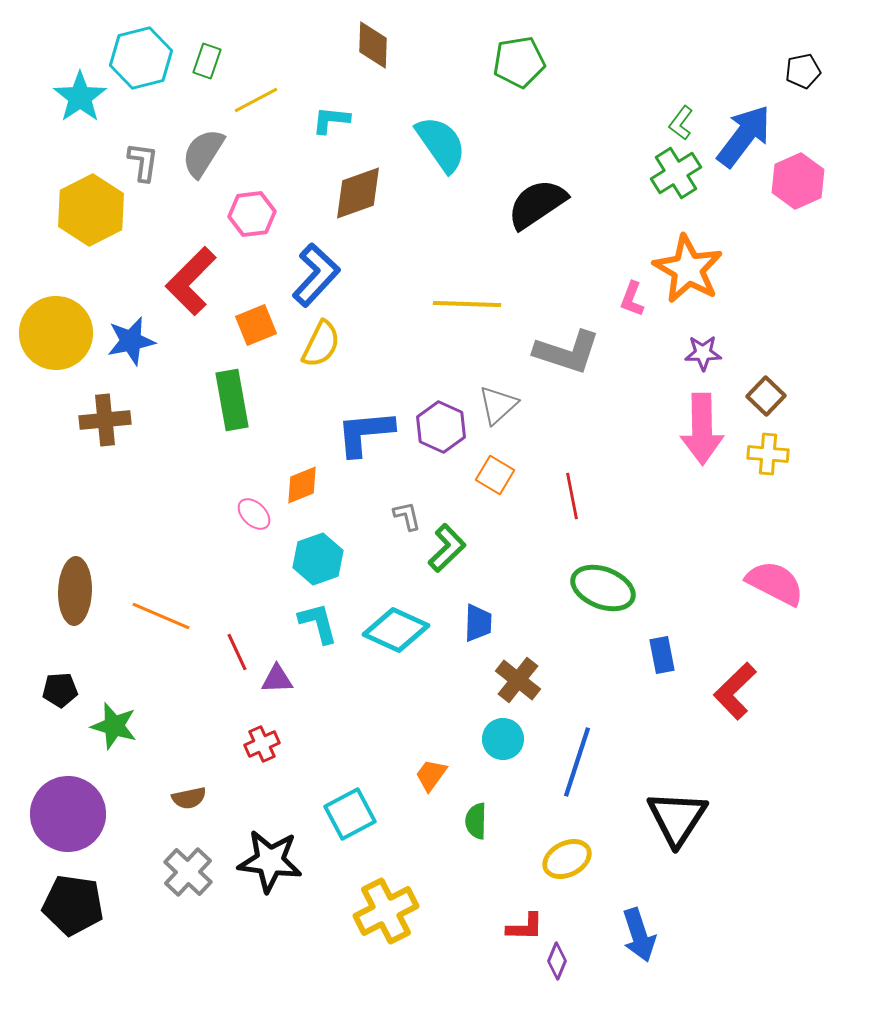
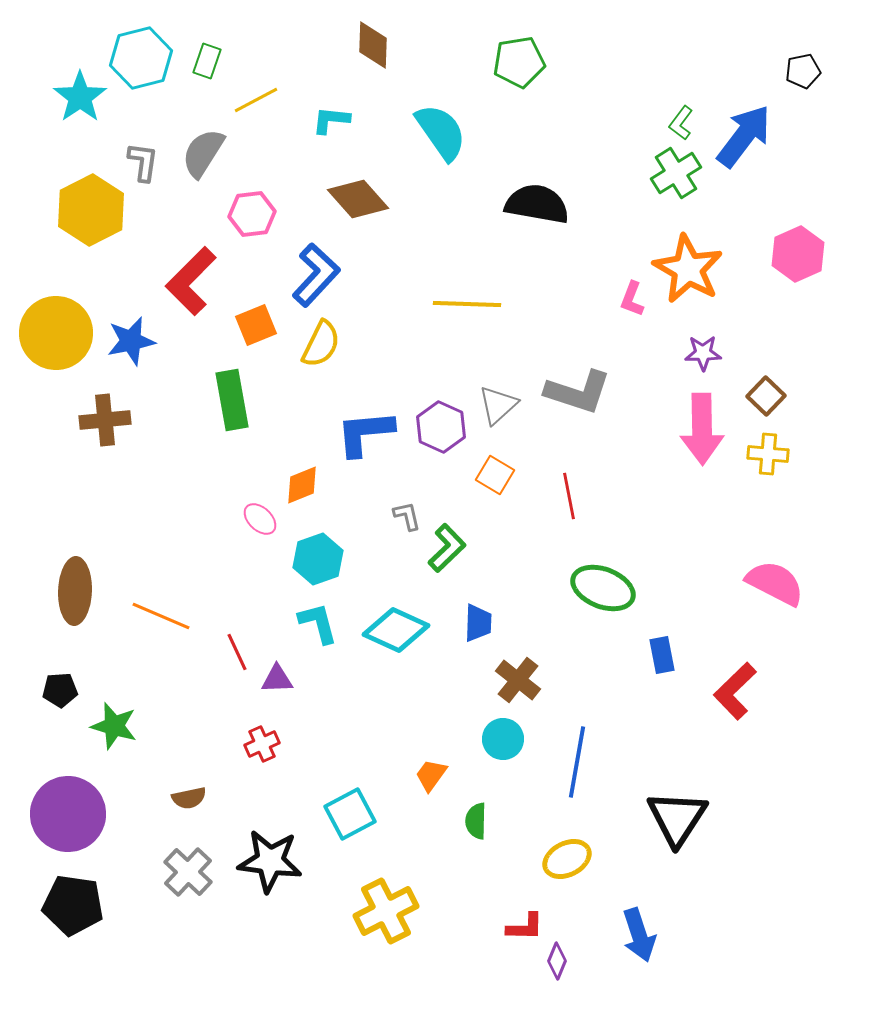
cyan semicircle at (441, 144): moved 12 px up
pink hexagon at (798, 181): moved 73 px down
brown diamond at (358, 193): moved 6 px down; rotated 68 degrees clockwise
black semicircle at (537, 204): rotated 44 degrees clockwise
gray L-shape at (567, 352): moved 11 px right, 40 px down
red line at (572, 496): moved 3 px left
pink ellipse at (254, 514): moved 6 px right, 5 px down
blue line at (577, 762): rotated 8 degrees counterclockwise
